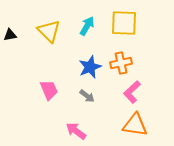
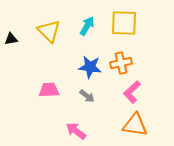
black triangle: moved 1 px right, 4 px down
blue star: rotated 30 degrees clockwise
pink trapezoid: rotated 70 degrees counterclockwise
